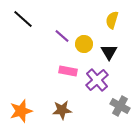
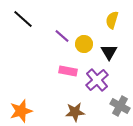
brown star: moved 13 px right, 2 px down
